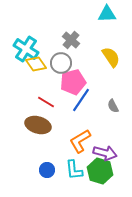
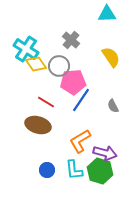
gray circle: moved 2 px left, 3 px down
pink pentagon: rotated 10 degrees clockwise
